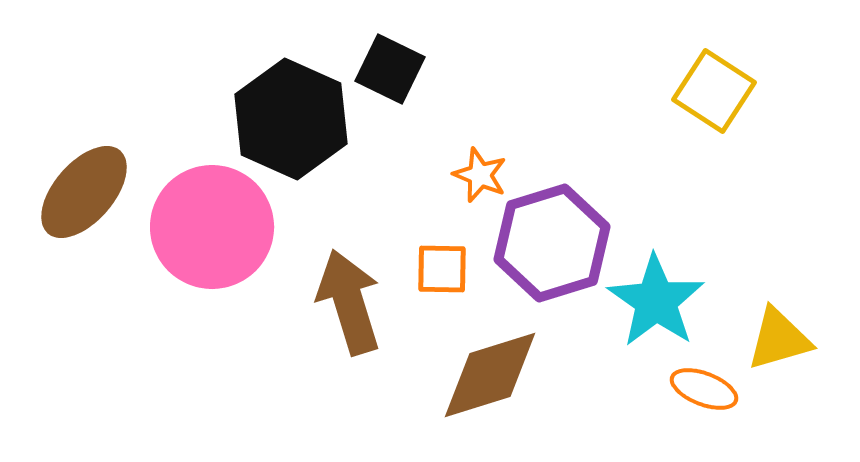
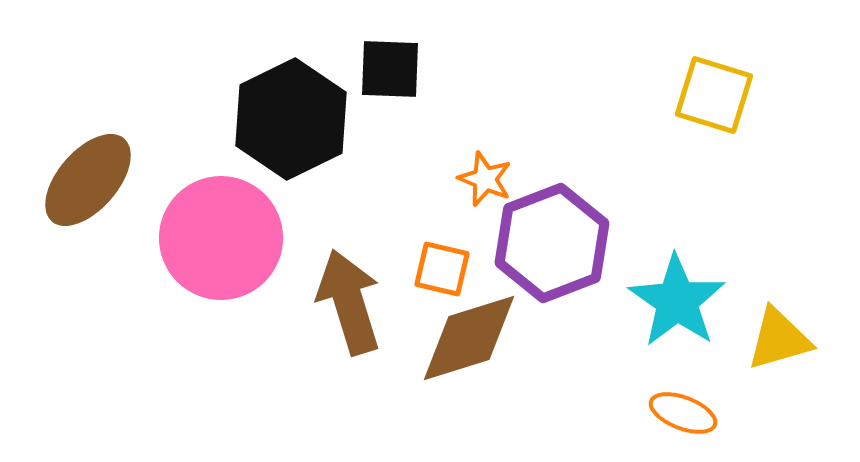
black square: rotated 24 degrees counterclockwise
yellow square: moved 4 px down; rotated 16 degrees counterclockwise
black hexagon: rotated 10 degrees clockwise
orange star: moved 5 px right, 4 px down
brown ellipse: moved 4 px right, 12 px up
pink circle: moved 9 px right, 11 px down
purple hexagon: rotated 4 degrees counterclockwise
orange square: rotated 12 degrees clockwise
cyan star: moved 21 px right
brown diamond: moved 21 px left, 37 px up
orange ellipse: moved 21 px left, 24 px down
